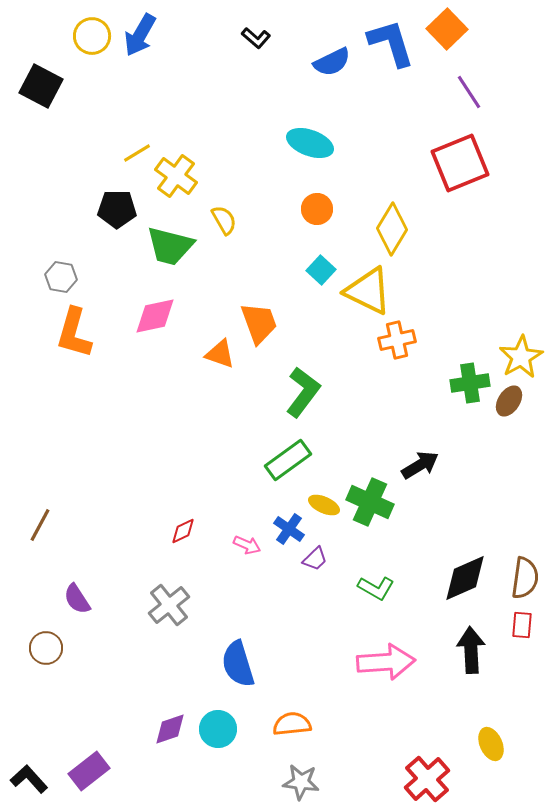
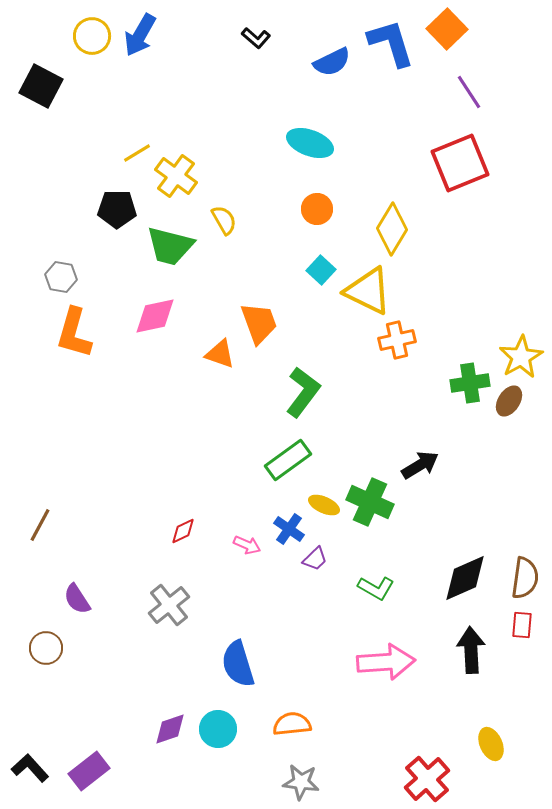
black L-shape at (29, 779): moved 1 px right, 11 px up
